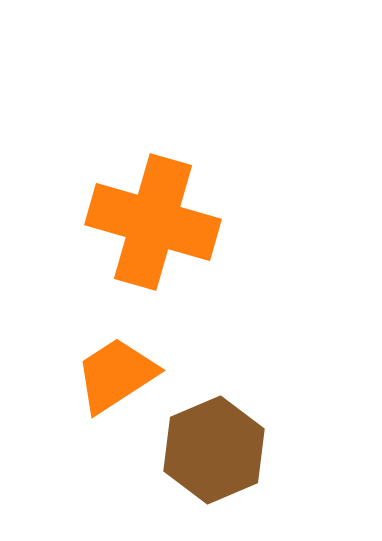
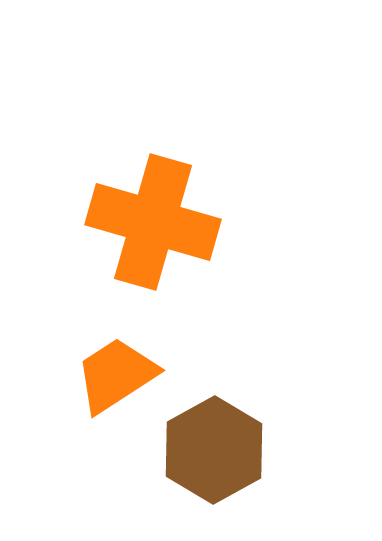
brown hexagon: rotated 6 degrees counterclockwise
